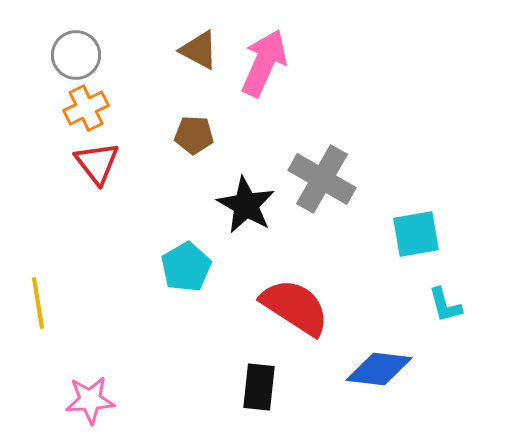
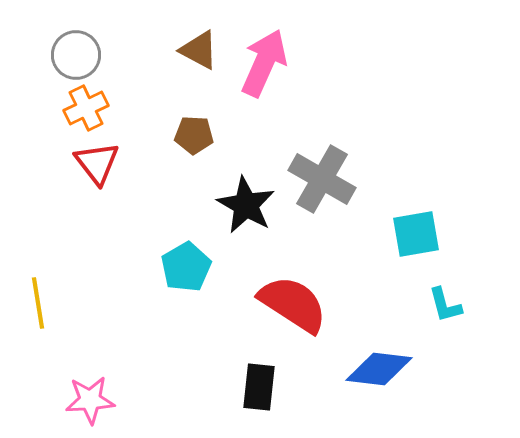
red semicircle: moved 2 px left, 3 px up
